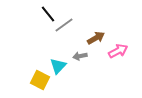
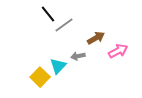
gray arrow: moved 2 px left
yellow square: moved 3 px up; rotated 18 degrees clockwise
